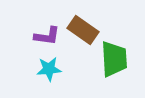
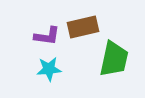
brown rectangle: moved 3 px up; rotated 48 degrees counterclockwise
green trapezoid: rotated 15 degrees clockwise
